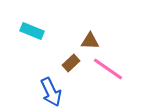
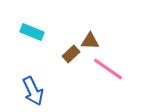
cyan rectangle: moved 1 px down
brown rectangle: moved 9 px up
blue arrow: moved 18 px left, 1 px up
